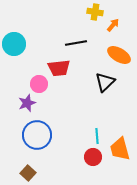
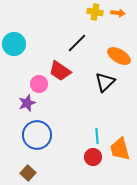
orange arrow: moved 5 px right, 12 px up; rotated 56 degrees clockwise
black line: moved 1 px right; rotated 35 degrees counterclockwise
orange ellipse: moved 1 px down
red trapezoid: moved 1 px right, 3 px down; rotated 40 degrees clockwise
